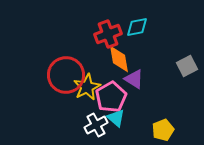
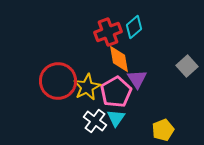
cyan diamond: moved 3 px left; rotated 30 degrees counterclockwise
red cross: moved 2 px up
gray square: rotated 15 degrees counterclockwise
red circle: moved 8 px left, 6 px down
purple triangle: moved 3 px right; rotated 25 degrees clockwise
pink pentagon: moved 5 px right, 5 px up
cyan triangle: rotated 24 degrees clockwise
white cross: moved 1 px left, 4 px up; rotated 25 degrees counterclockwise
